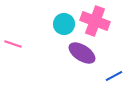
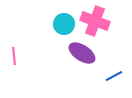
pink line: moved 1 px right, 12 px down; rotated 66 degrees clockwise
